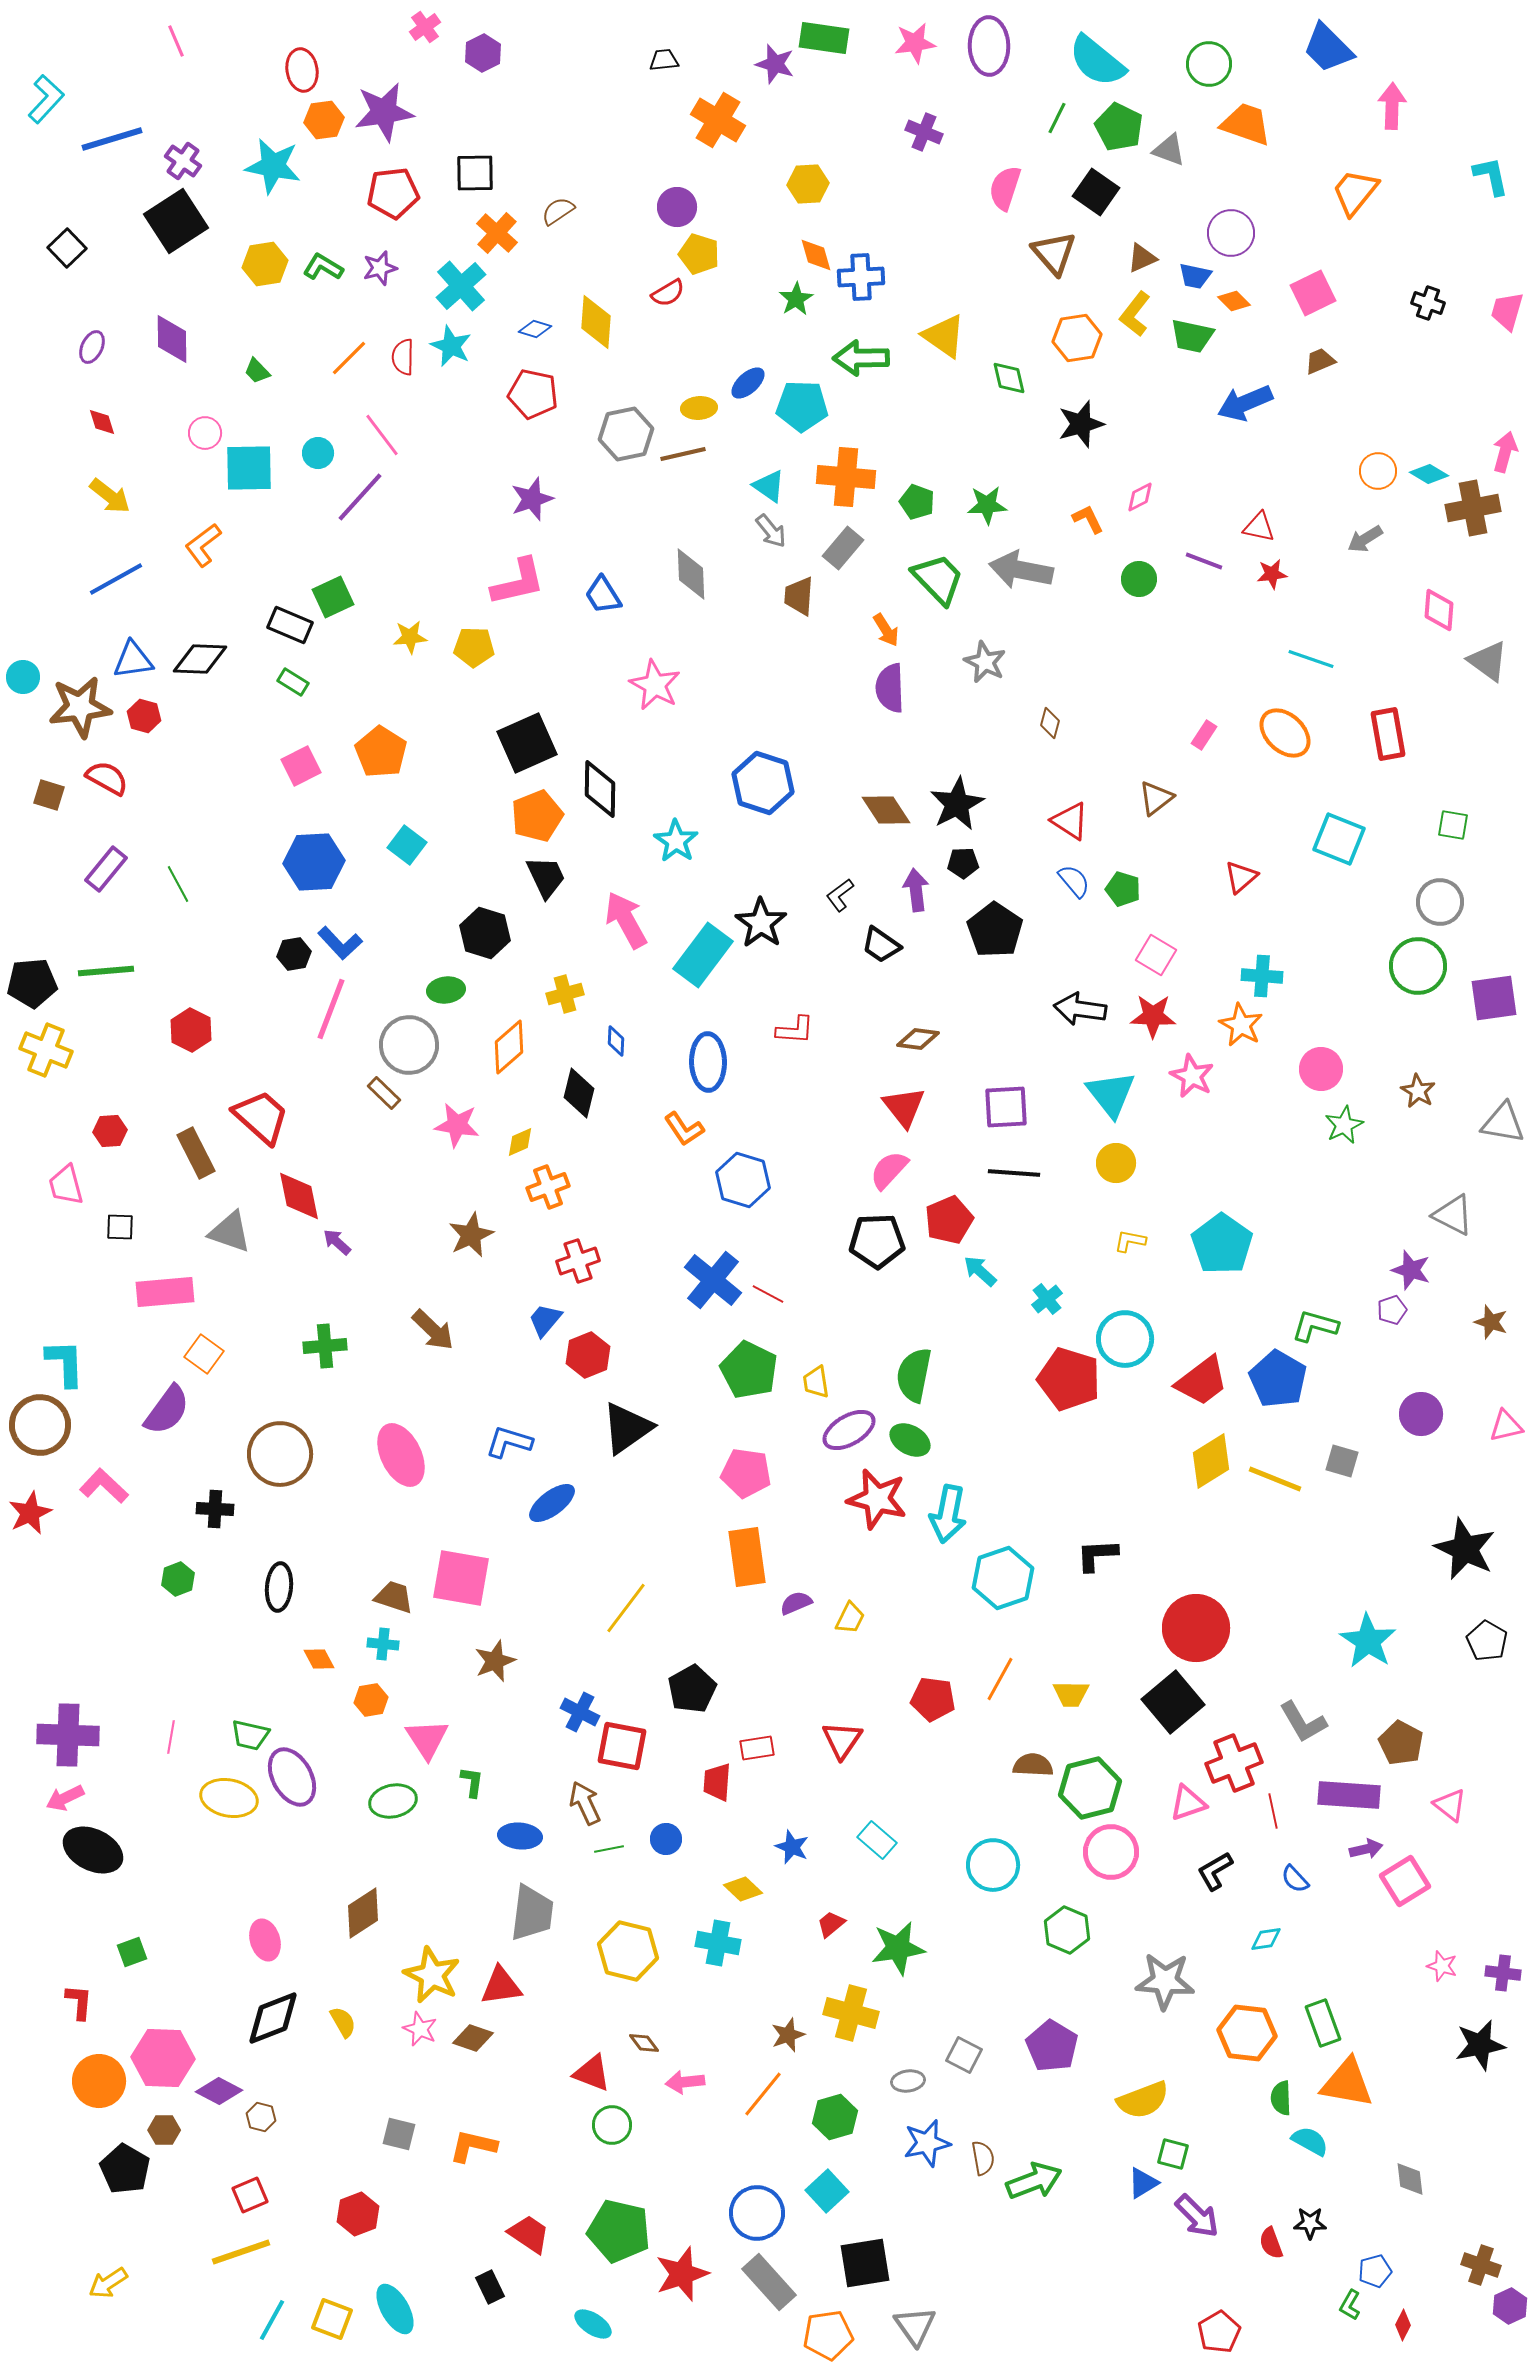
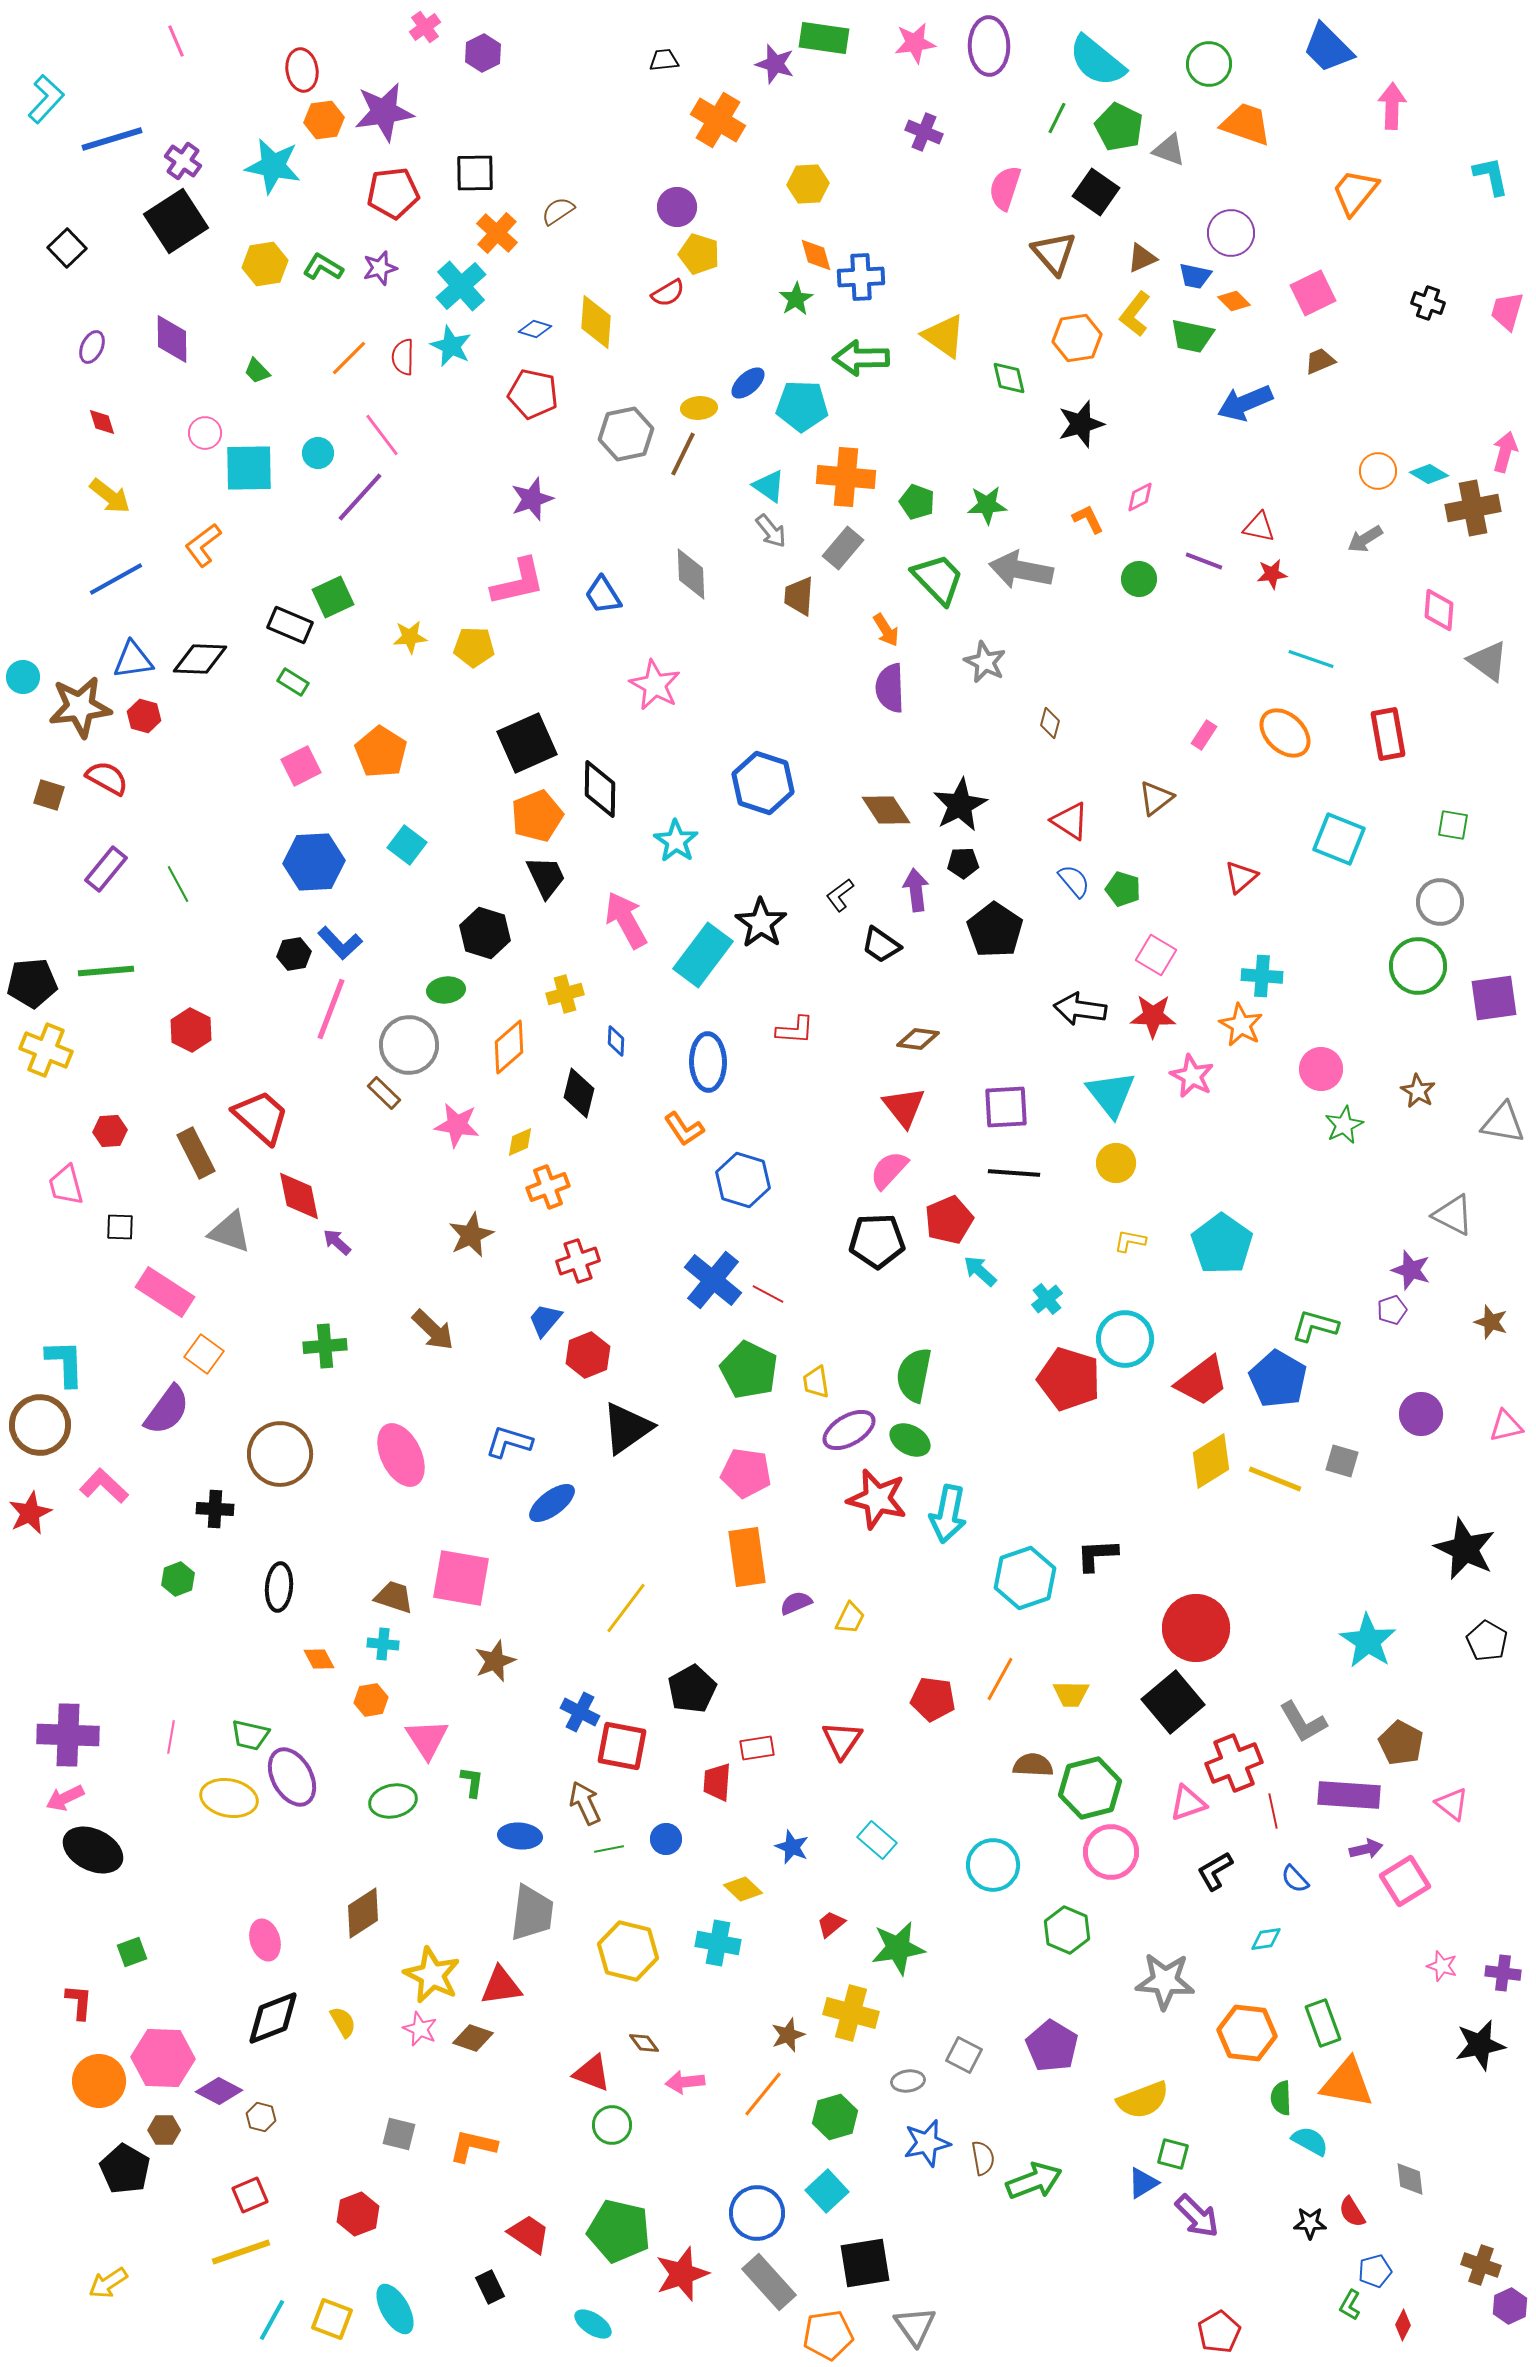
brown line at (683, 454): rotated 51 degrees counterclockwise
black star at (957, 804): moved 3 px right, 1 px down
pink rectangle at (165, 1292): rotated 38 degrees clockwise
cyan hexagon at (1003, 1578): moved 22 px right
pink triangle at (1450, 1805): moved 2 px right, 1 px up
red semicircle at (1271, 2243): moved 81 px right, 31 px up; rotated 12 degrees counterclockwise
